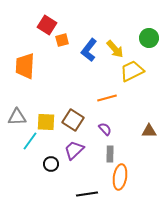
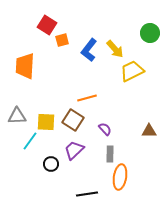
green circle: moved 1 px right, 5 px up
orange line: moved 20 px left
gray triangle: moved 1 px up
